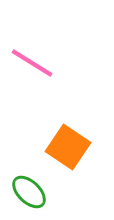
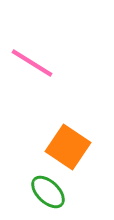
green ellipse: moved 19 px right
